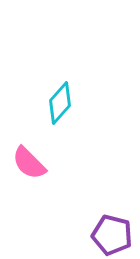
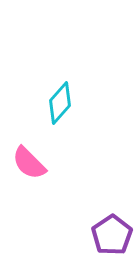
purple pentagon: rotated 24 degrees clockwise
